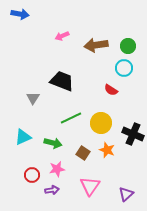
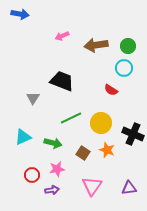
pink triangle: moved 2 px right
purple triangle: moved 3 px right, 6 px up; rotated 35 degrees clockwise
